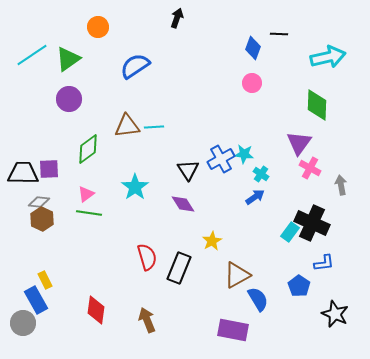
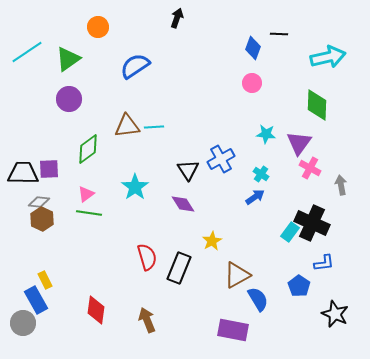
cyan line at (32, 55): moved 5 px left, 3 px up
cyan star at (244, 154): moved 22 px right, 20 px up
